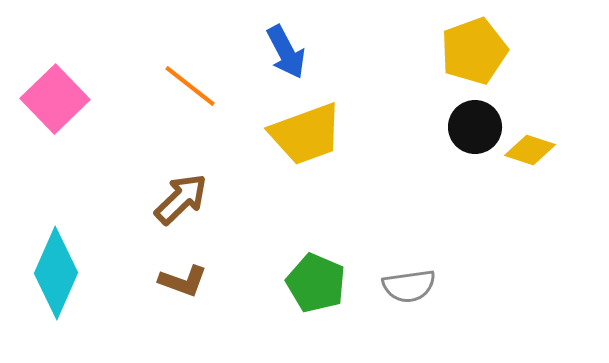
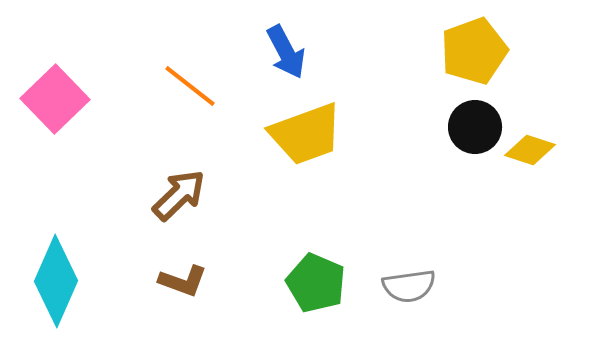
brown arrow: moved 2 px left, 4 px up
cyan diamond: moved 8 px down
